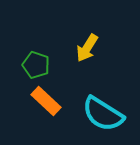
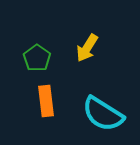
green pentagon: moved 1 px right, 7 px up; rotated 16 degrees clockwise
orange rectangle: rotated 40 degrees clockwise
